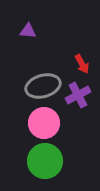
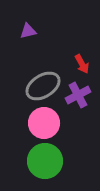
purple triangle: rotated 18 degrees counterclockwise
gray ellipse: rotated 16 degrees counterclockwise
